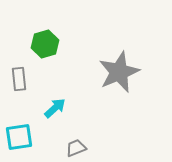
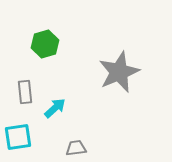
gray rectangle: moved 6 px right, 13 px down
cyan square: moved 1 px left
gray trapezoid: rotated 15 degrees clockwise
